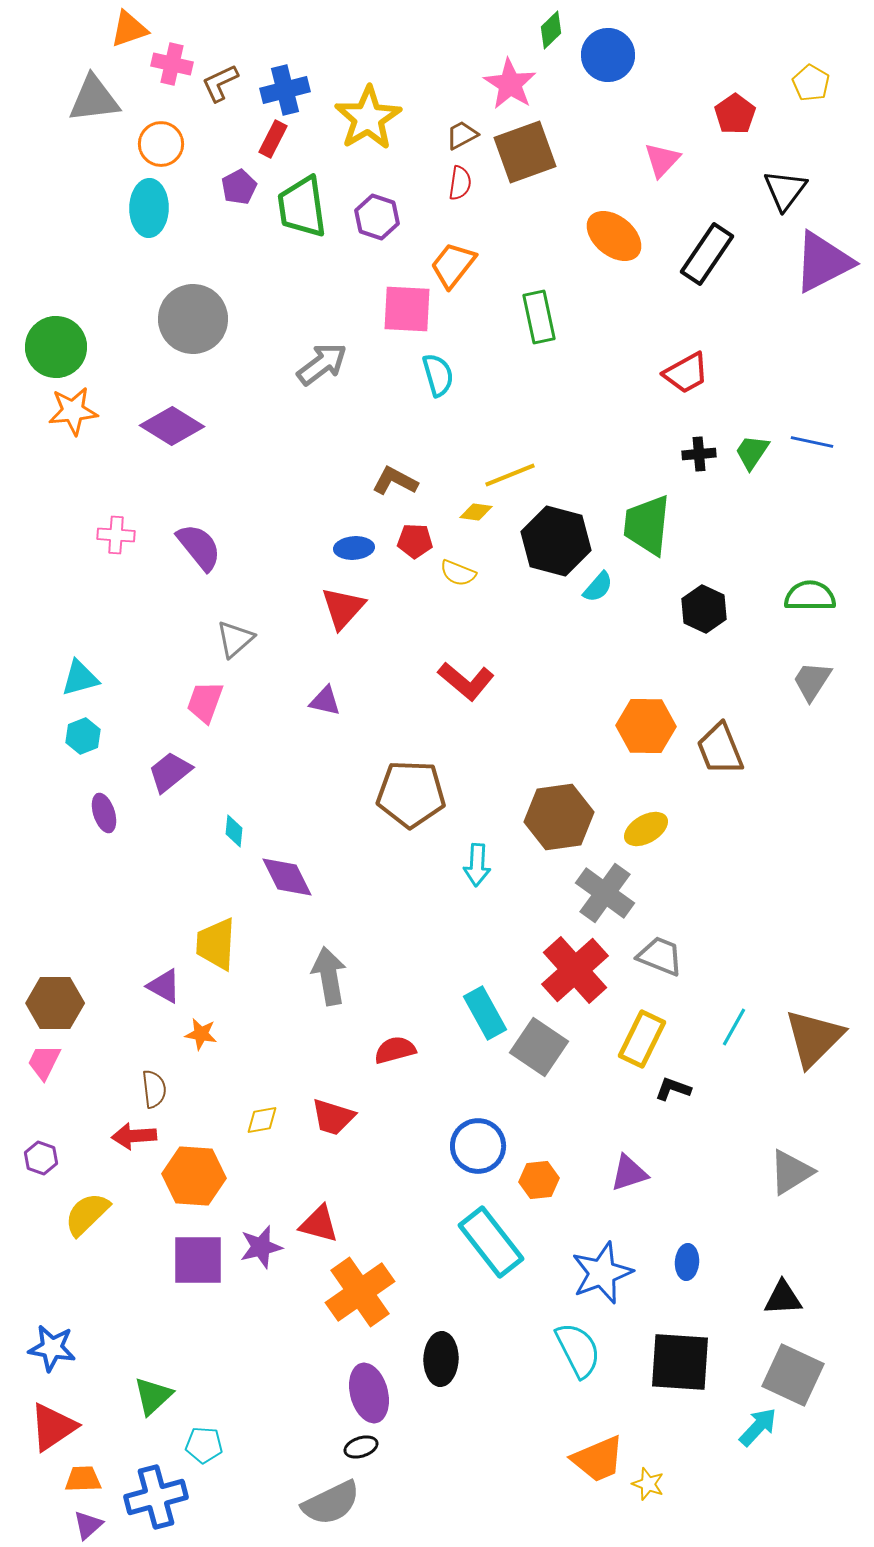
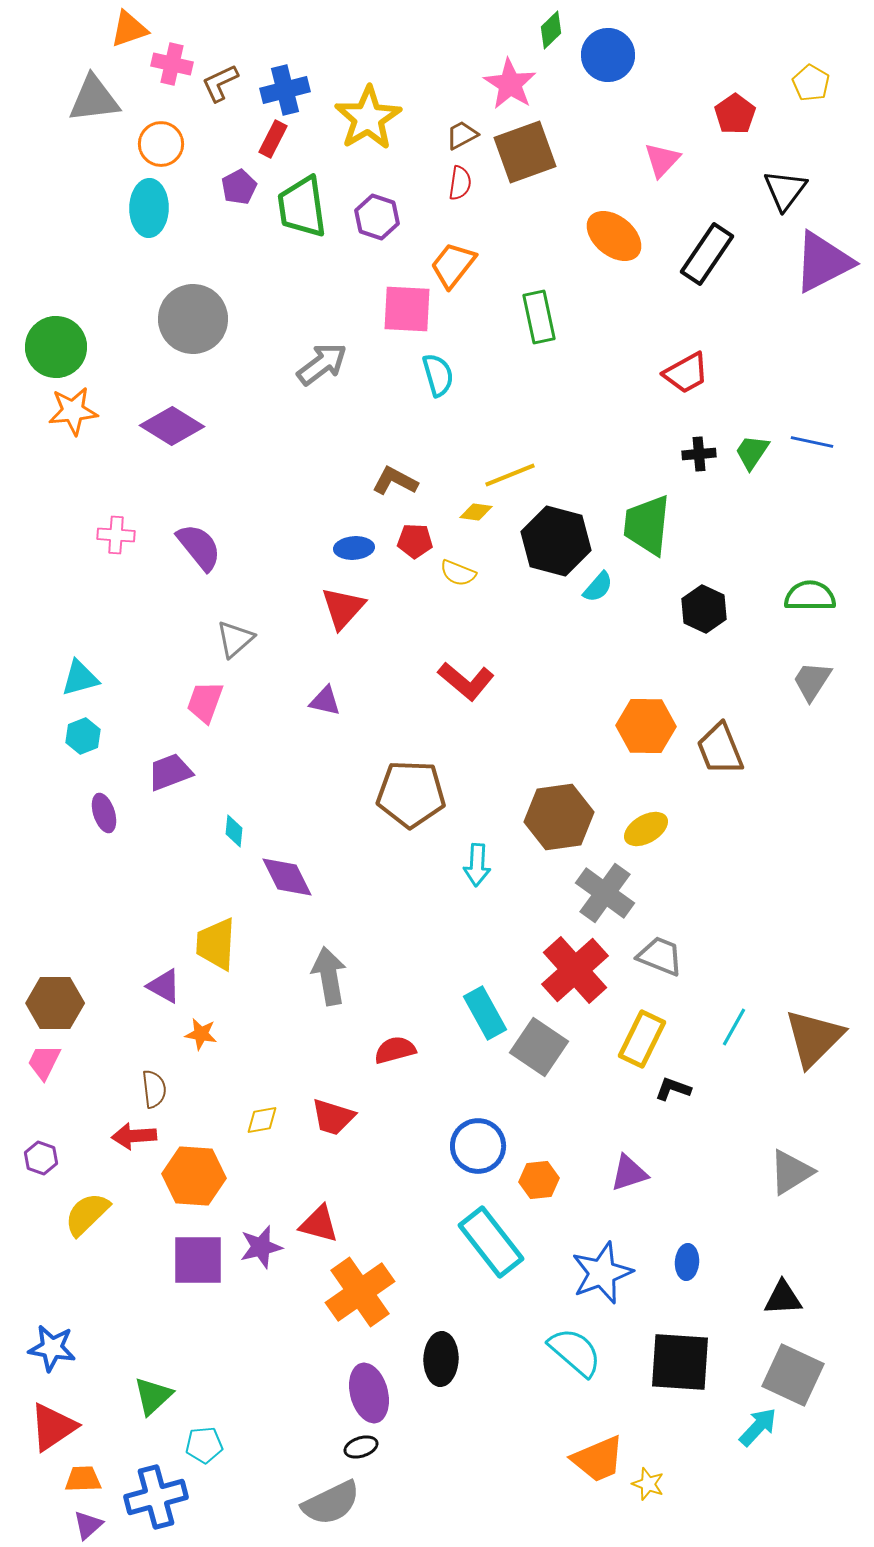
purple trapezoid at (170, 772): rotated 18 degrees clockwise
cyan semicircle at (578, 1350): moved 3 px left, 2 px down; rotated 22 degrees counterclockwise
cyan pentagon at (204, 1445): rotated 9 degrees counterclockwise
